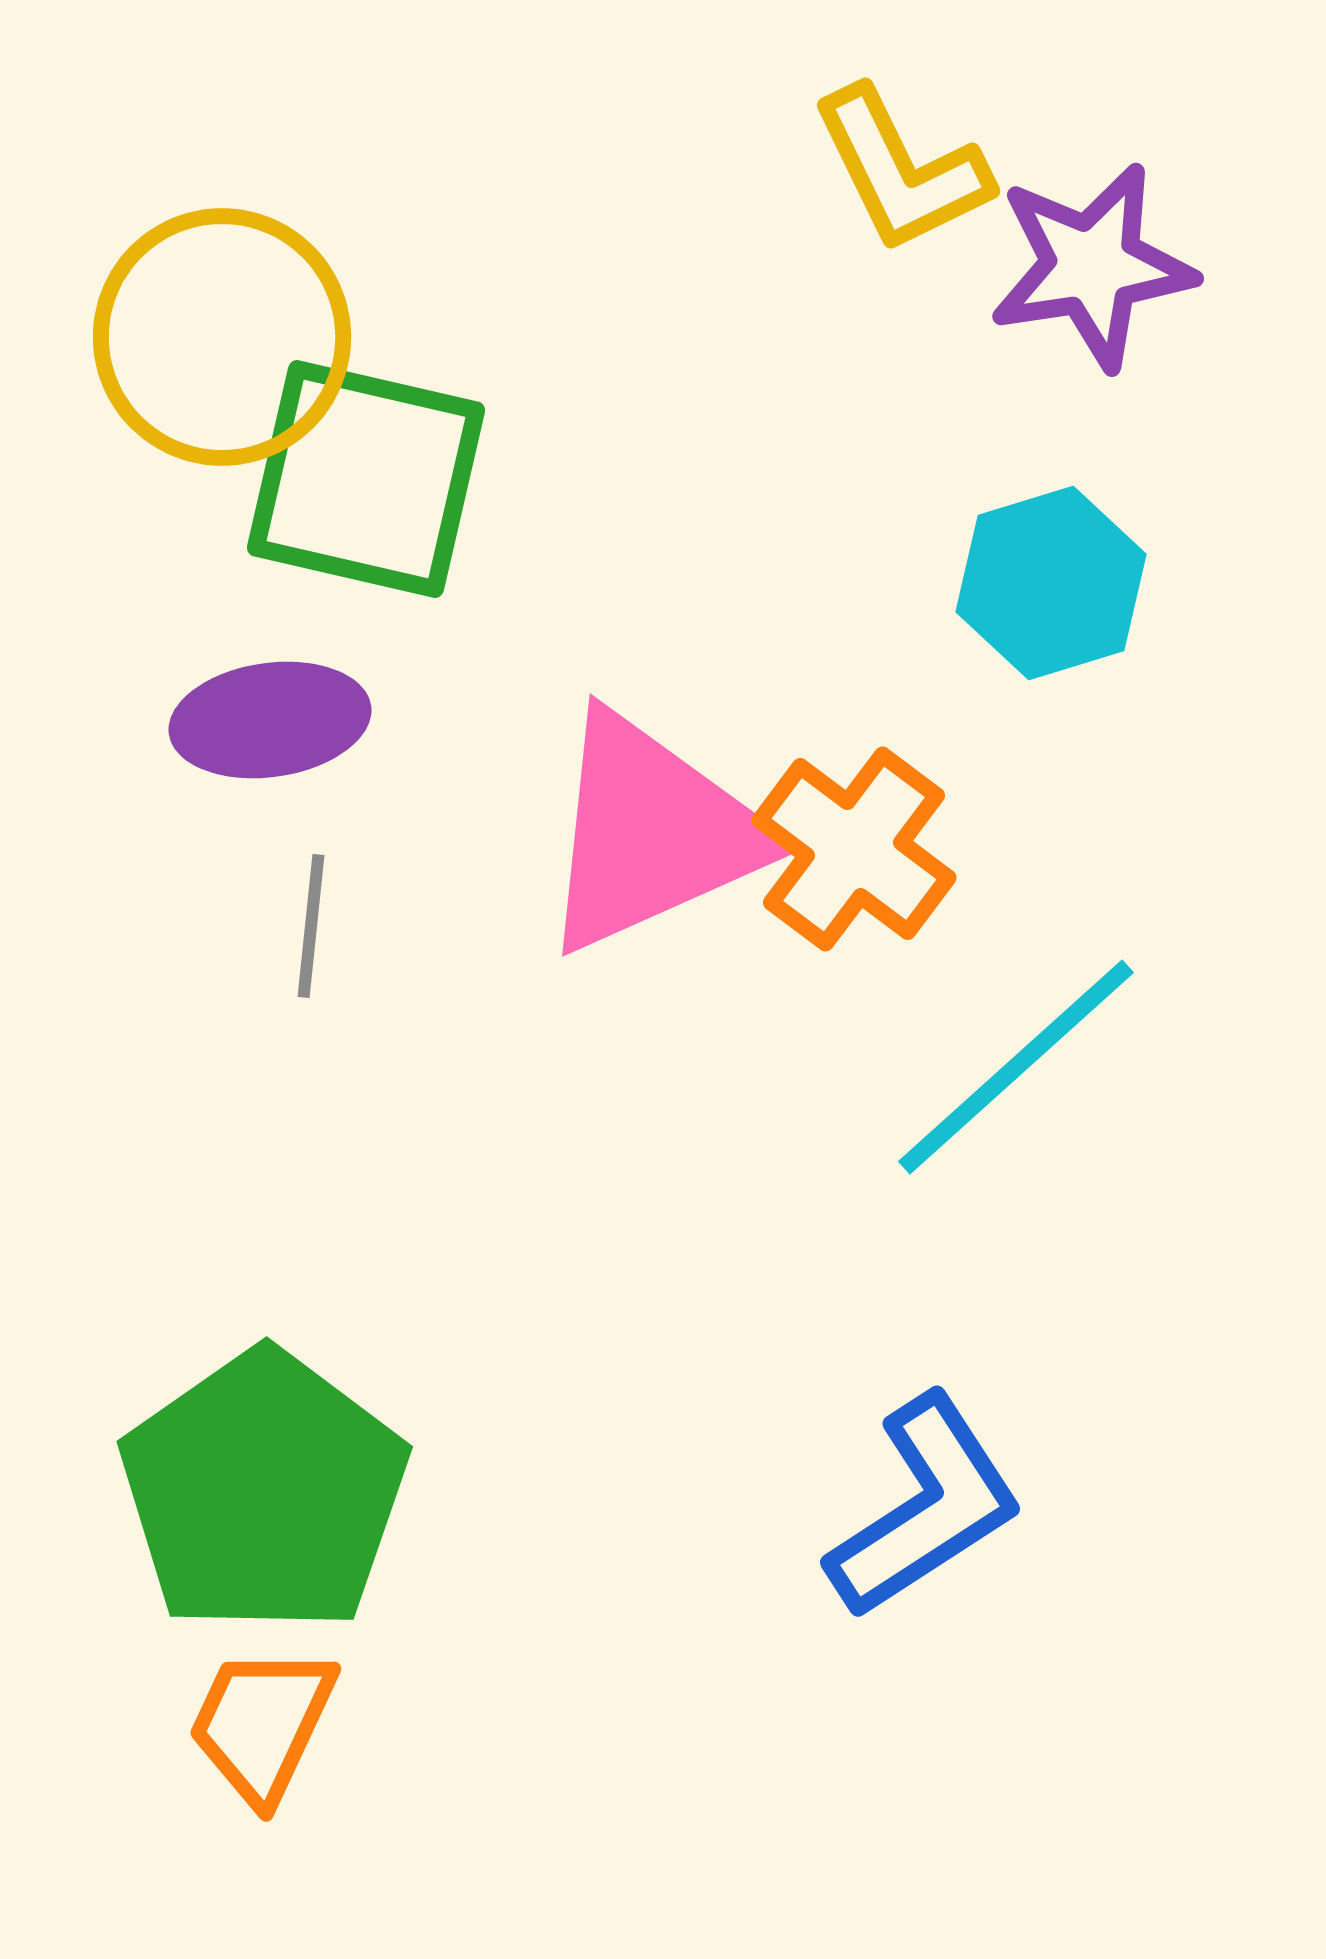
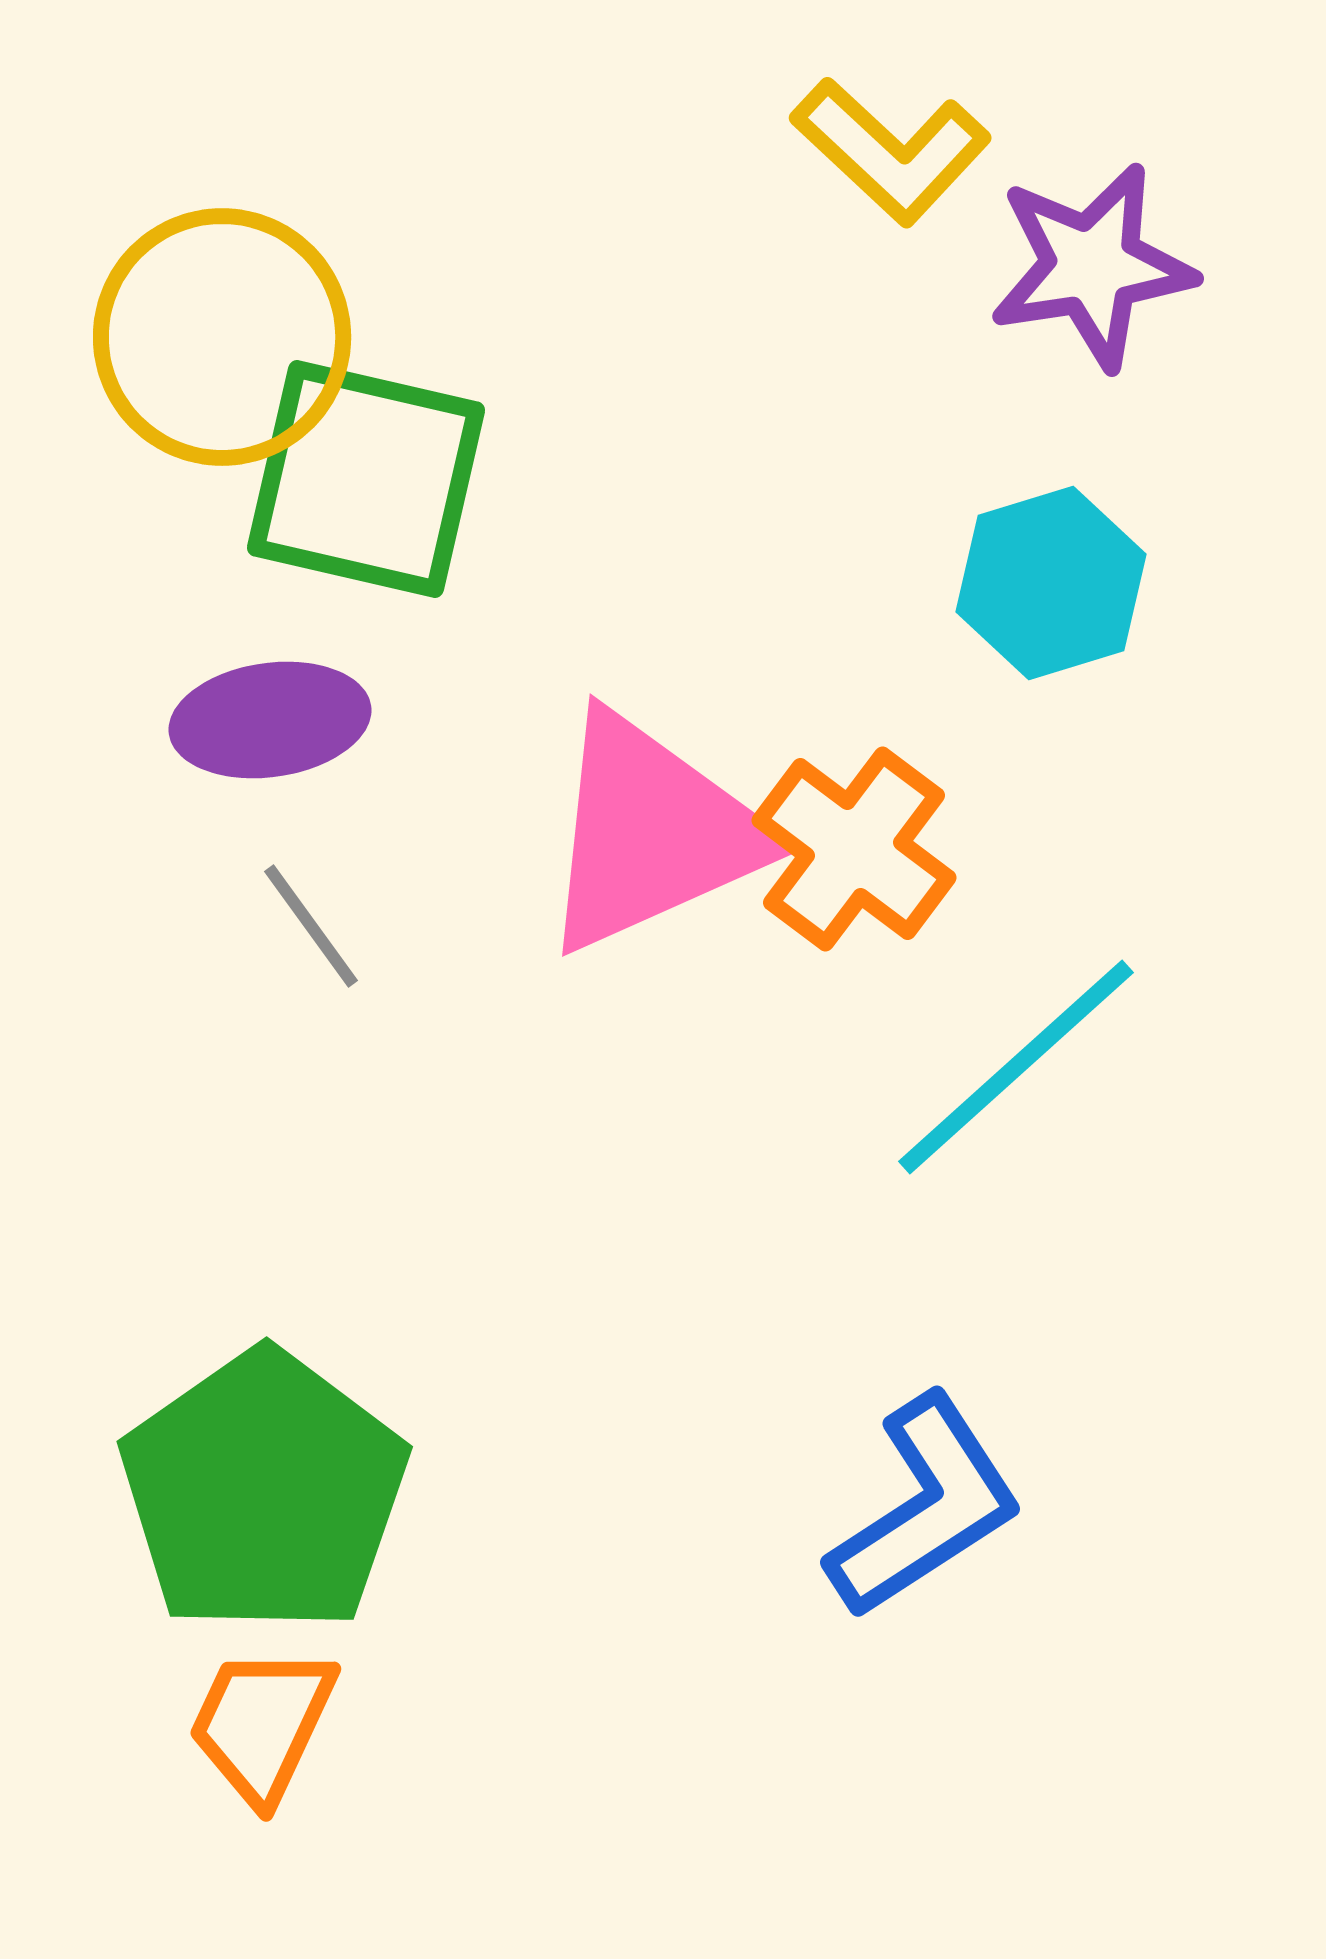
yellow L-shape: moved 10 px left, 19 px up; rotated 21 degrees counterclockwise
gray line: rotated 42 degrees counterclockwise
